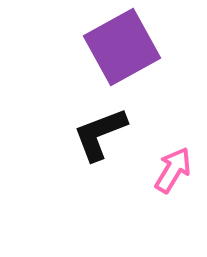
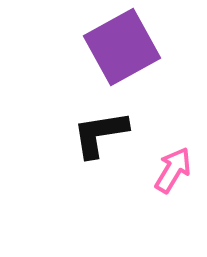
black L-shape: rotated 12 degrees clockwise
